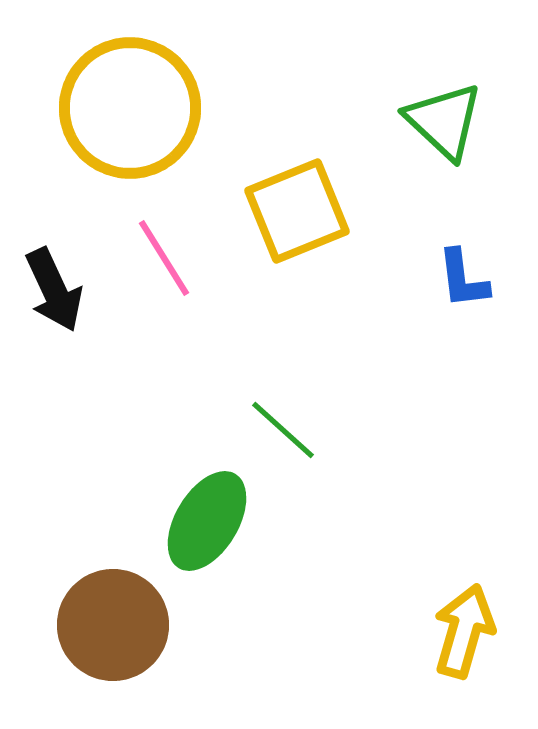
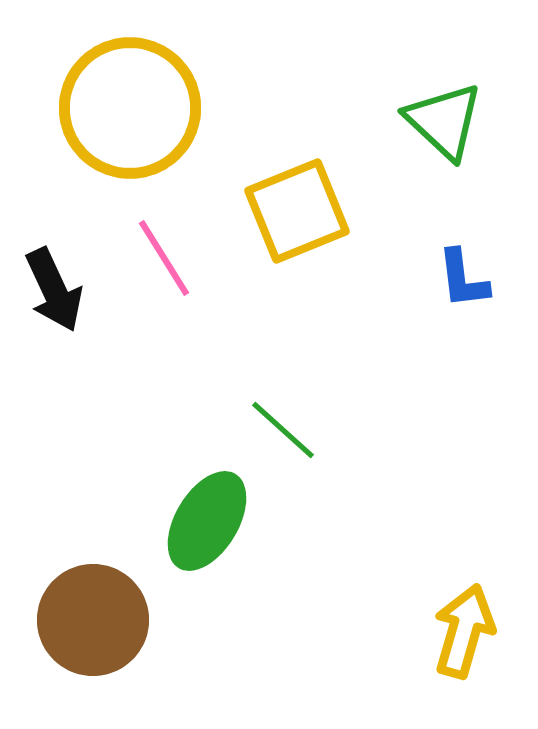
brown circle: moved 20 px left, 5 px up
